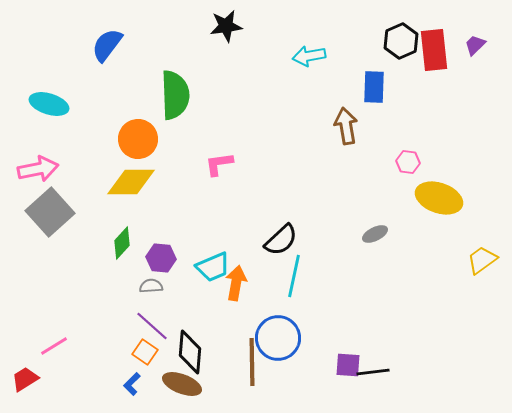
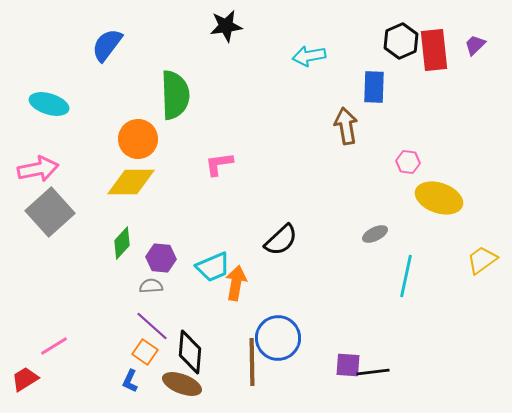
cyan line: moved 112 px right
blue L-shape: moved 2 px left, 3 px up; rotated 20 degrees counterclockwise
